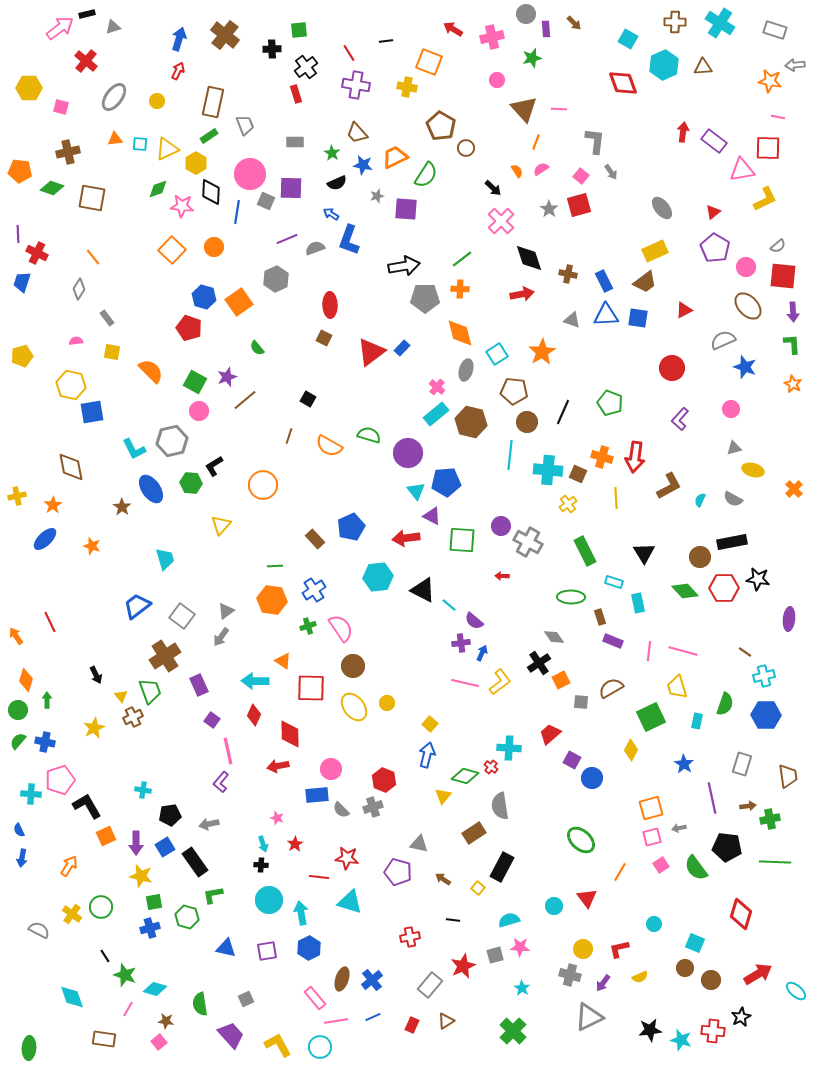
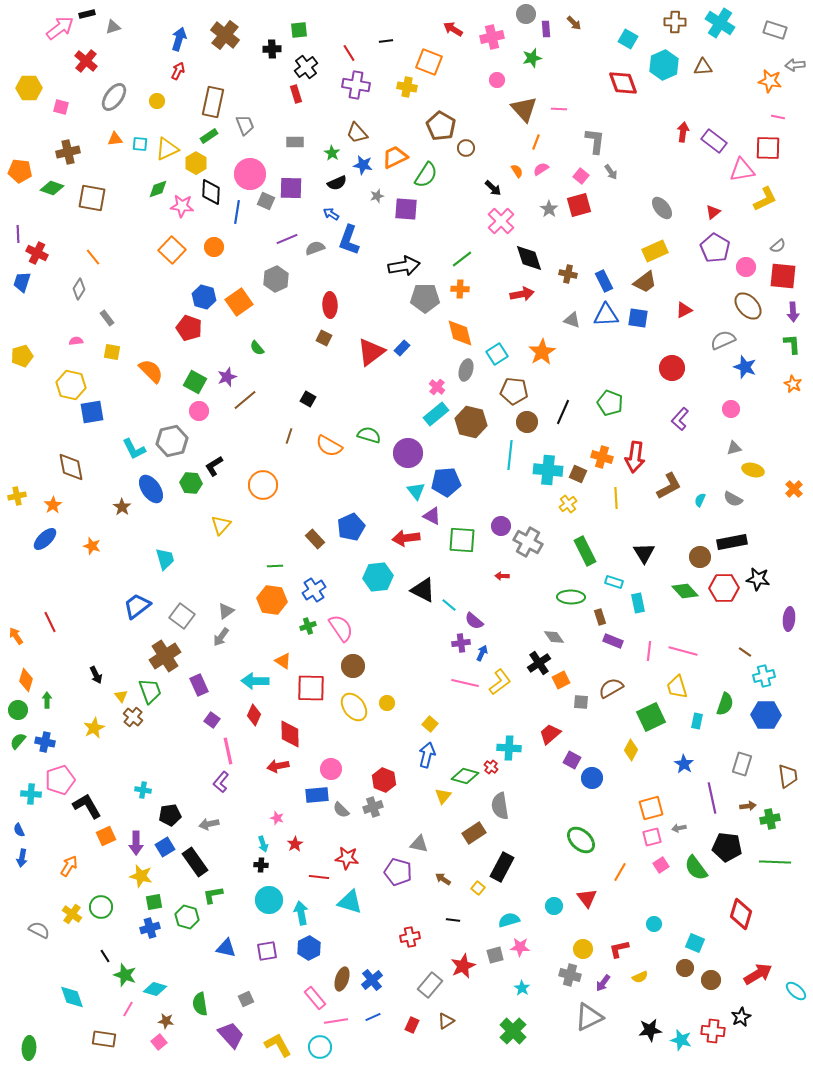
brown cross at (133, 717): rotated 24 degrees counterclockwise
